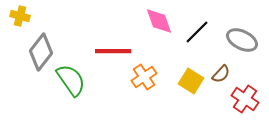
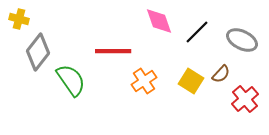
yellow cross: moved 1 px left, 3 px down
gray diamond: moved 3 px left
orange cross: moved 4 px down
red cross: rotated 16 degrees clockwise
